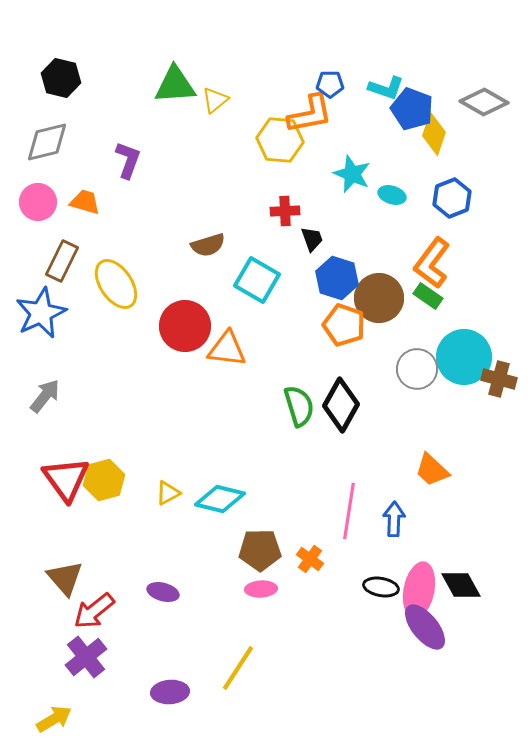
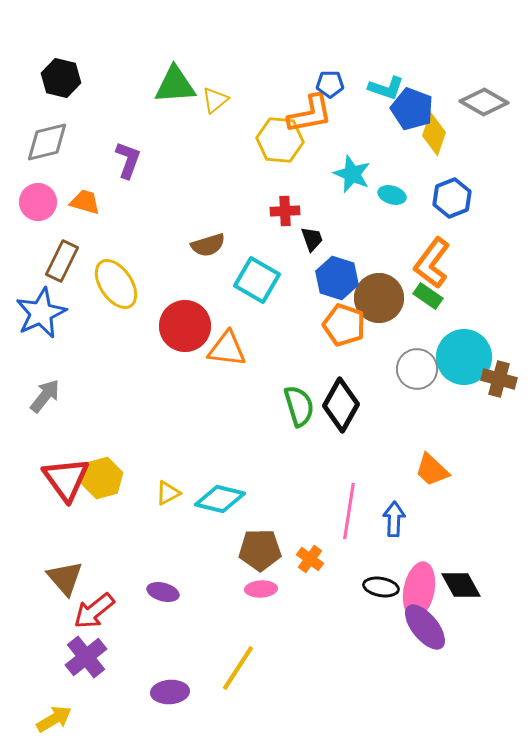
yellow hexagon at (104, 480): moved 2 px left, 2 px up
